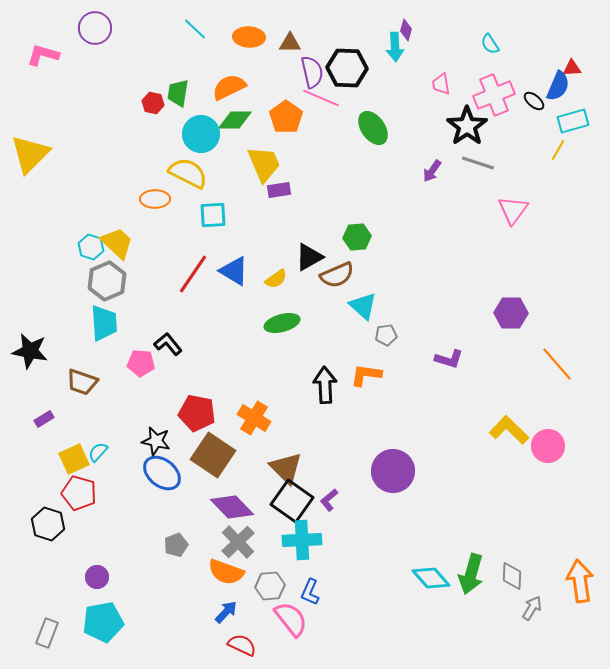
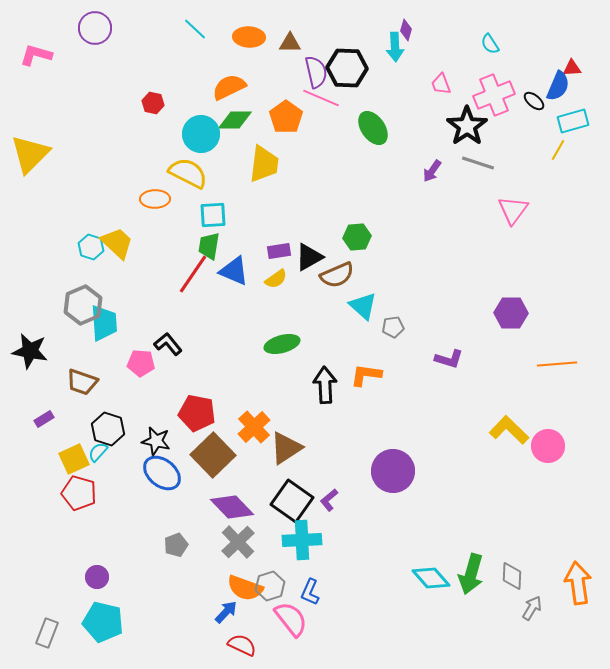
pink L-shape at (43, 55): moved 7 px left
purple semicircle at (312, 72): moved 4 px right
pink trapezoid at (441, 84): rotated 10 degrees counterclockwise
green trapezoid at (178, 93): moved 31 px right, 153 px down
yellow trapezoid at (264, 164): rotated 30 degrees clockwise
purple rectangle at (279, 190): moved 61 px down
blue triangle at (234, 271): rotated 8 degrees counterclockwise
gray hexagon at (107, 281): moved 24 px left, 24 px down
green ellipse at (282, 323): moved 21 px down
gray pentagon at (386, 335): moved 7 px right, 8 px up
orange line at (557, 364): rotated 54 degrees counterclockwise
orange cross at (254, 418): moved 9 px down; rotated 16 degrees clockwise
brown square at (213, 455): rotated 12 degrees clockwise
brown triangle at (286, 468): moved 20 px up; rotated 42 degrees clockwise
black hexagon at (48, 524): moved 60 px right, 95 px up
orange semicircle at (226, 572): moved 19 px right, 16 px down
orange arrow at (580, 581): moved 2 px left, 2 px down
gray hexagon at (270, 586): rotated 12 degrees counterclockwise
cyan pentagon at (103, 622): rotated 24 degrees clockwise
